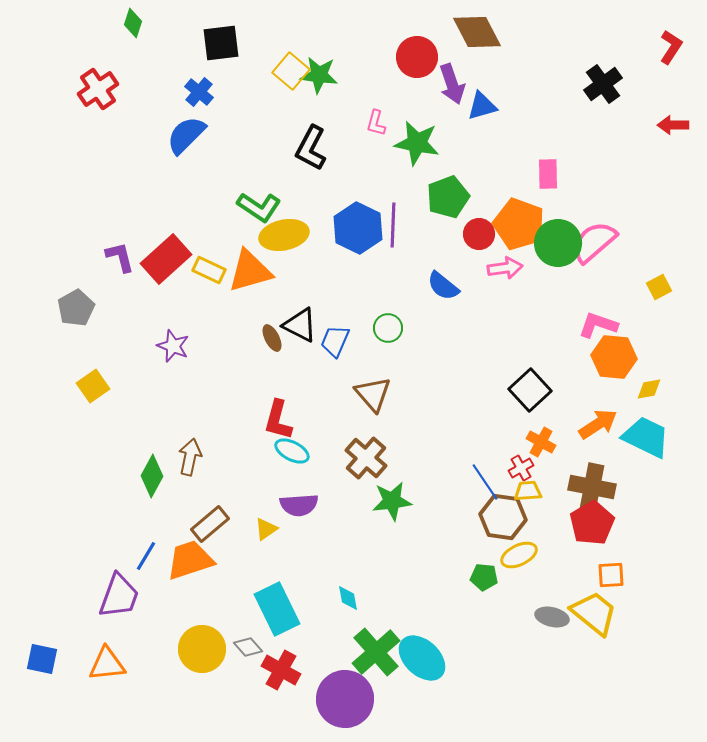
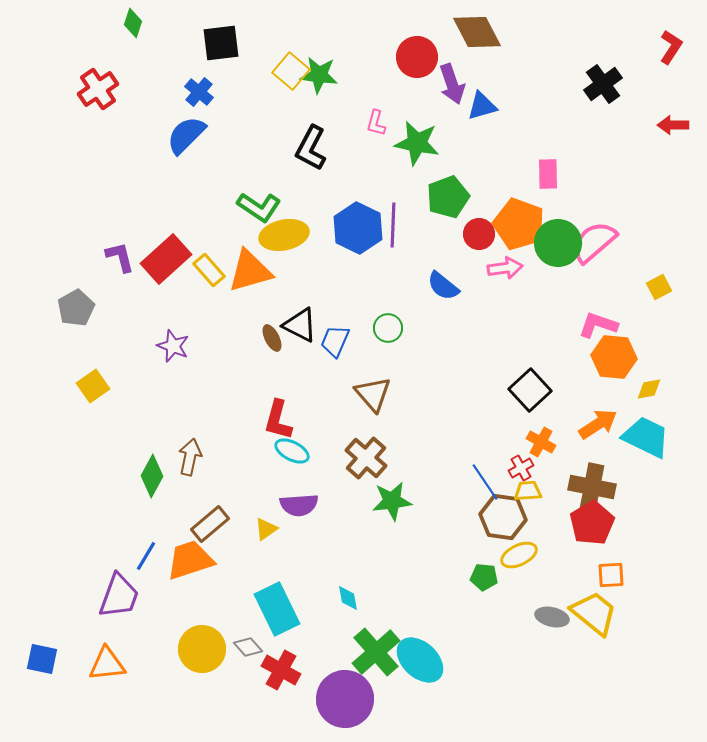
yellow rectangle at (209, 270): rotated 24 degrees clockwise
cyan ellipse at (422, 658): moved 2 px left, 2 px down
